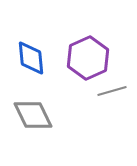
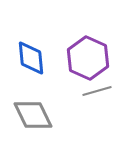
purple hexagon: rotated 12 degrees counterclockwise
gray line: moved 15 px left
